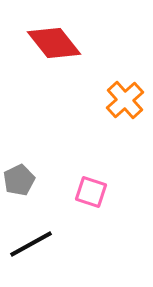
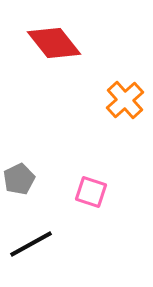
gray pentagon: moved 1 px up
